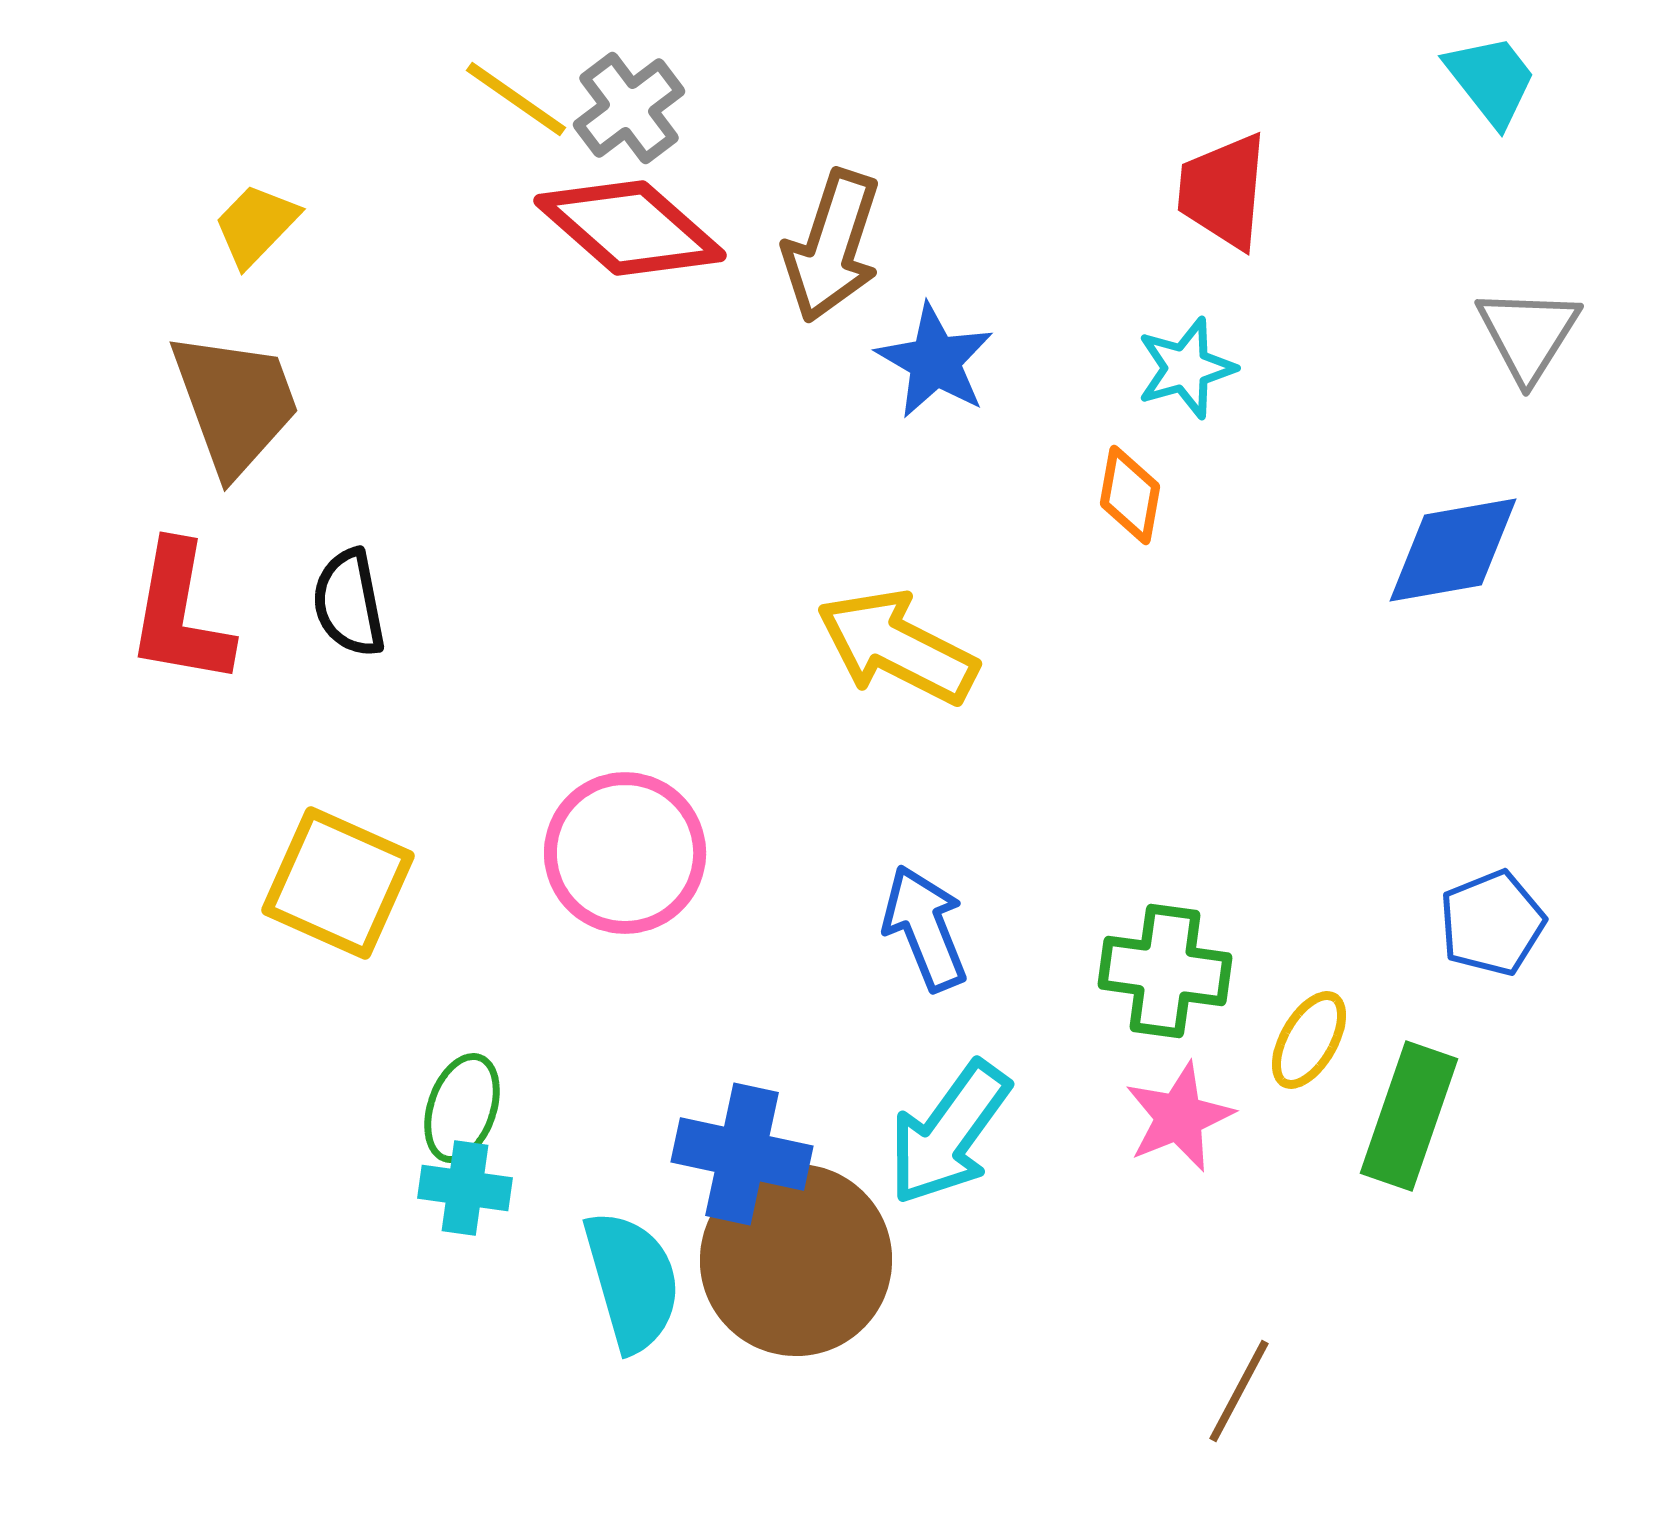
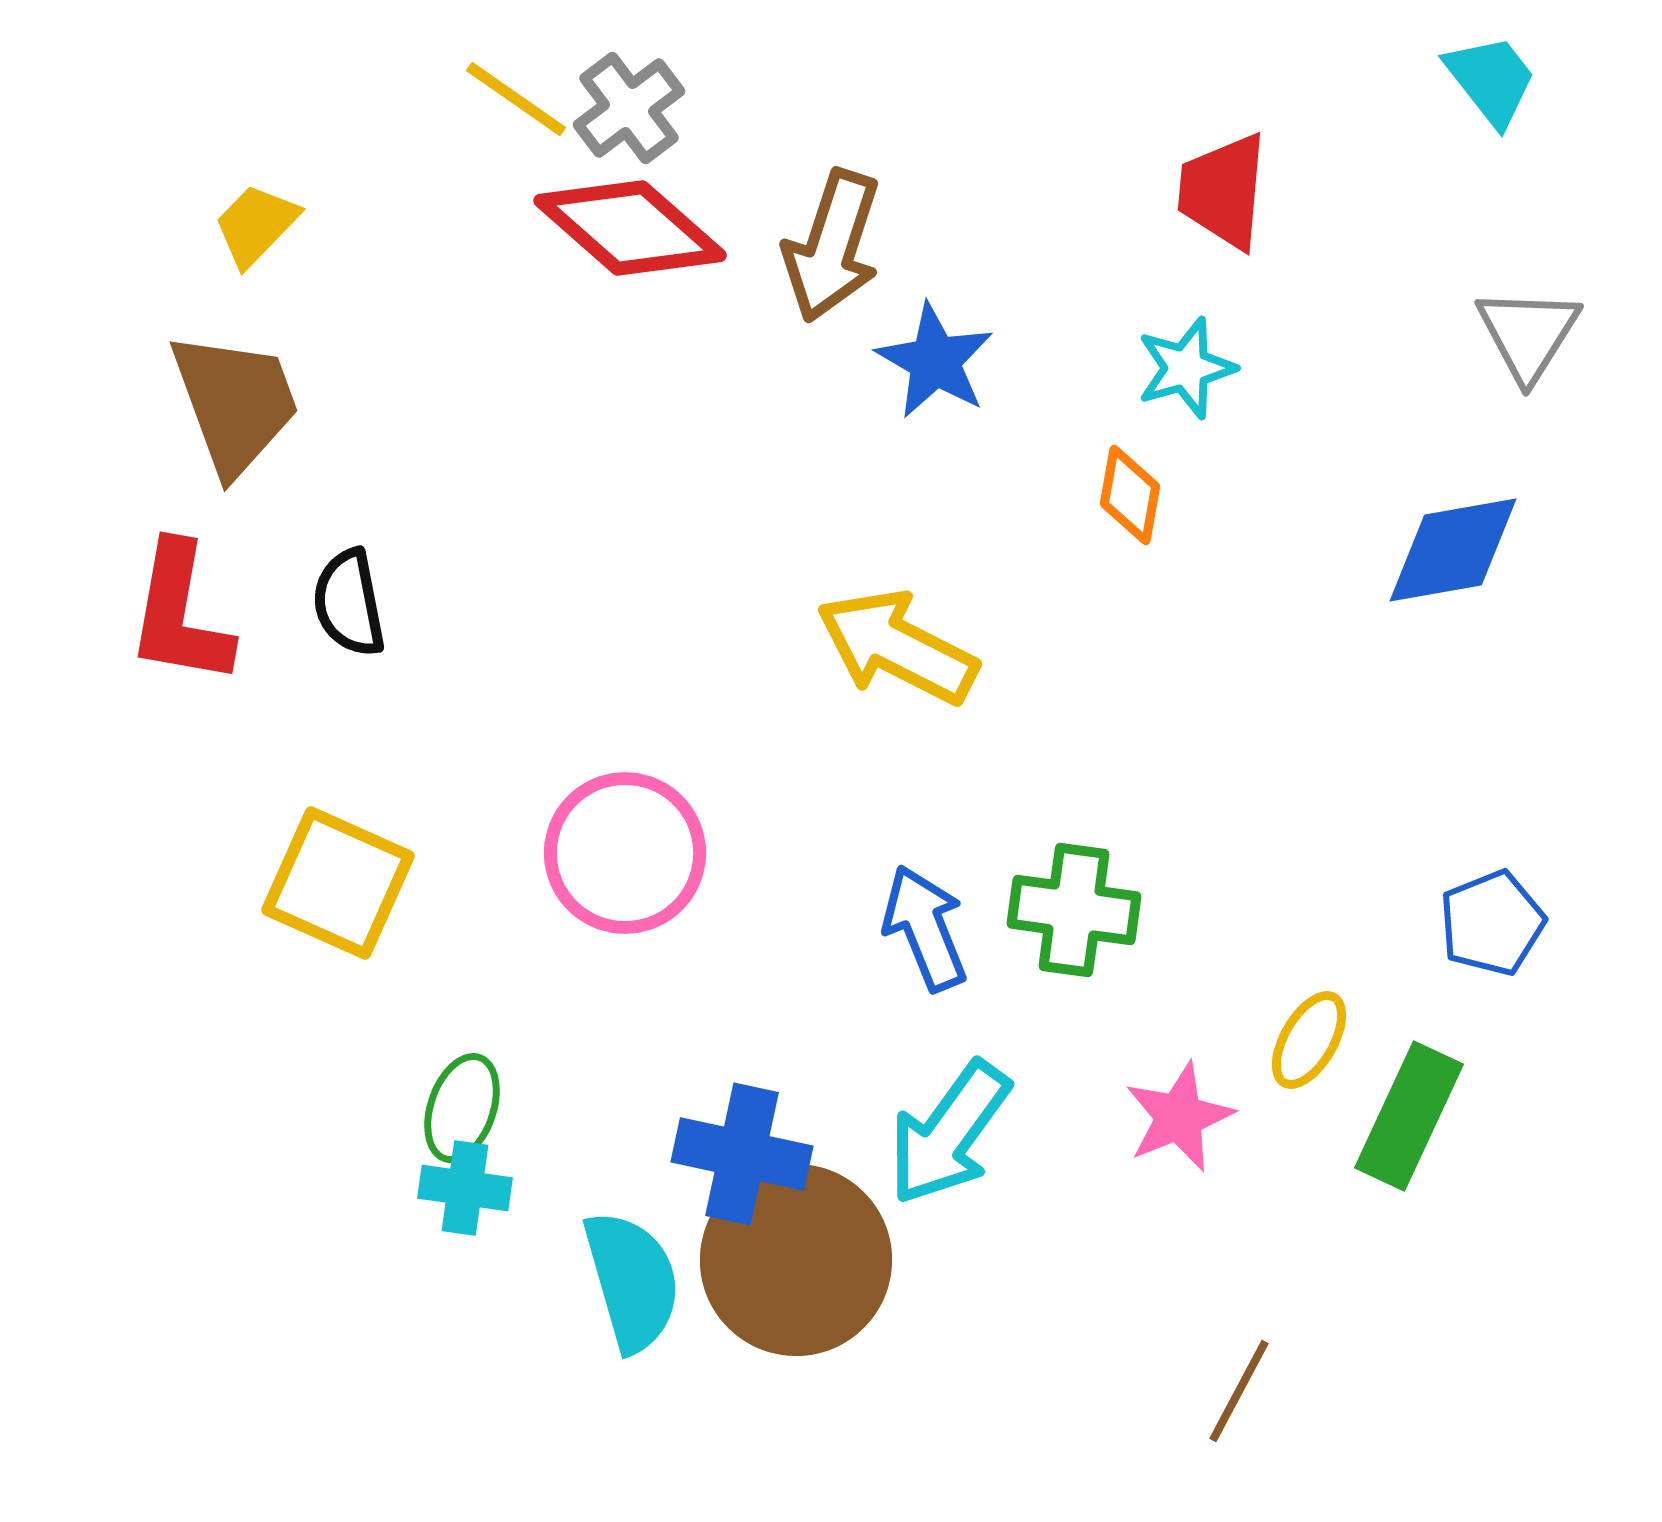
green cross: moved 91 px left, 61 px up
green rectangle: rotated 6 degrees clockwise
